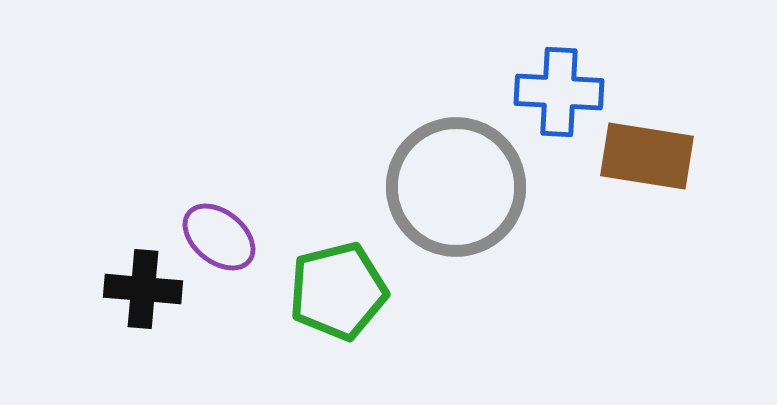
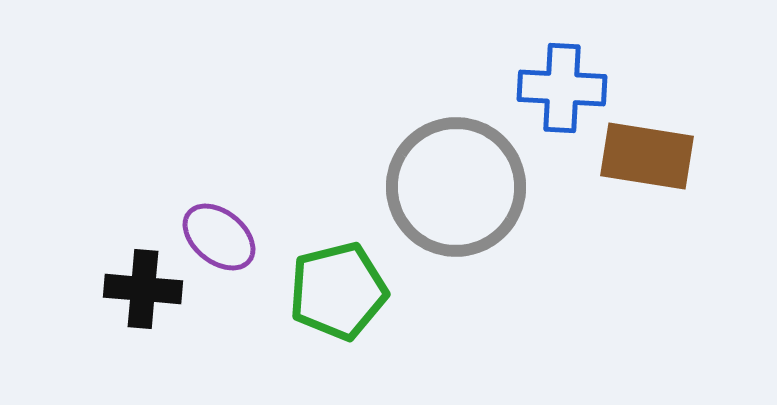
blue cross: moved 3 px right, 4 px up
